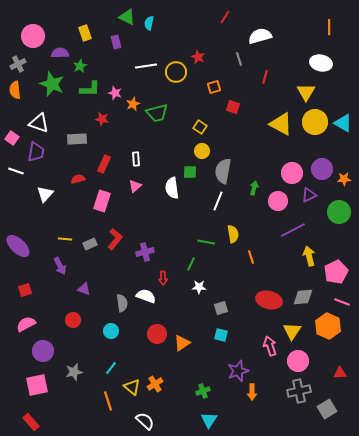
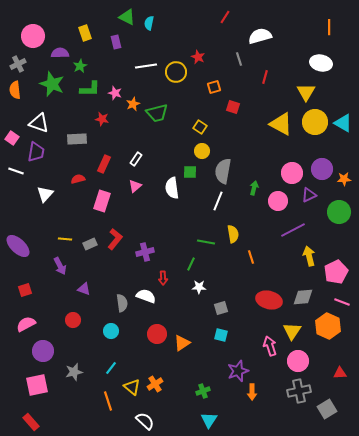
white rectangle at (136, 159): rotated 40 degrees clockwise
